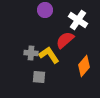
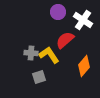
purple circle: moved 13 px right, 2 px down
white cross: moved 5 px right
gray square: rotated 24 degrees counterclockwise
